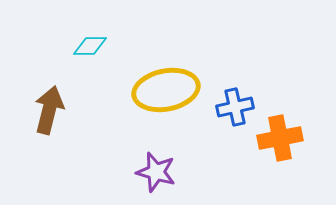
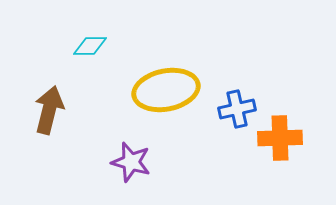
blue cross: moved 2 px right, 2 px down
orange cross: rotated 9 degrees clockwise
purple star: moved 25 px left, 10 px up
